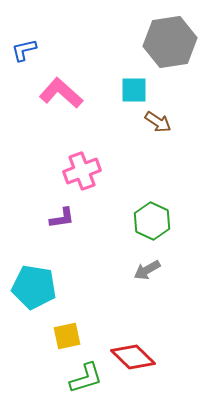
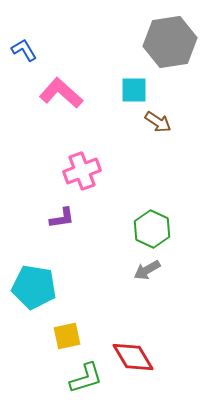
blue L-shape: rotated 72 degrees clockwise
green hexagon: moved 8 px down
red diamond: rotated 15 degrees clockwise
